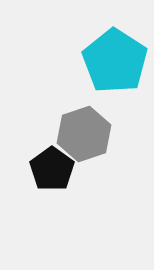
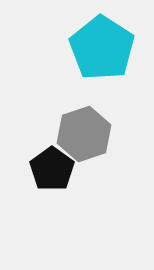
cyan pentagon: moved 13 px left, 13 px up
